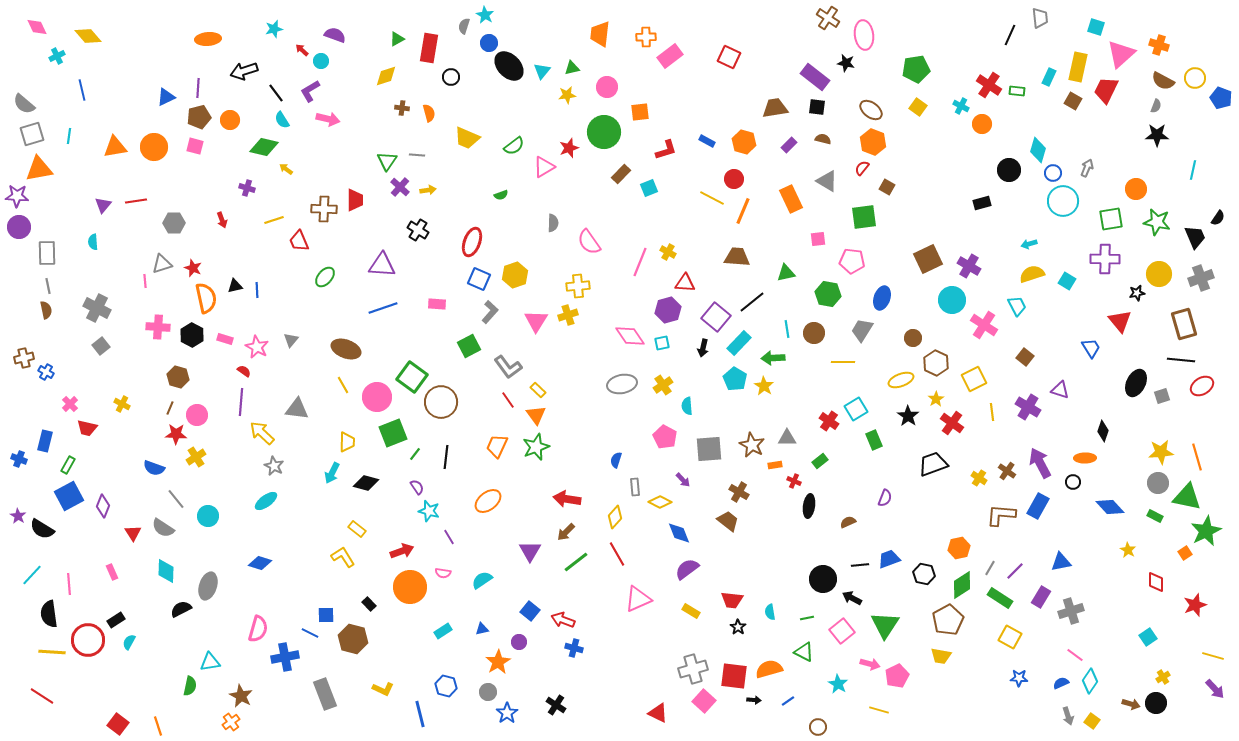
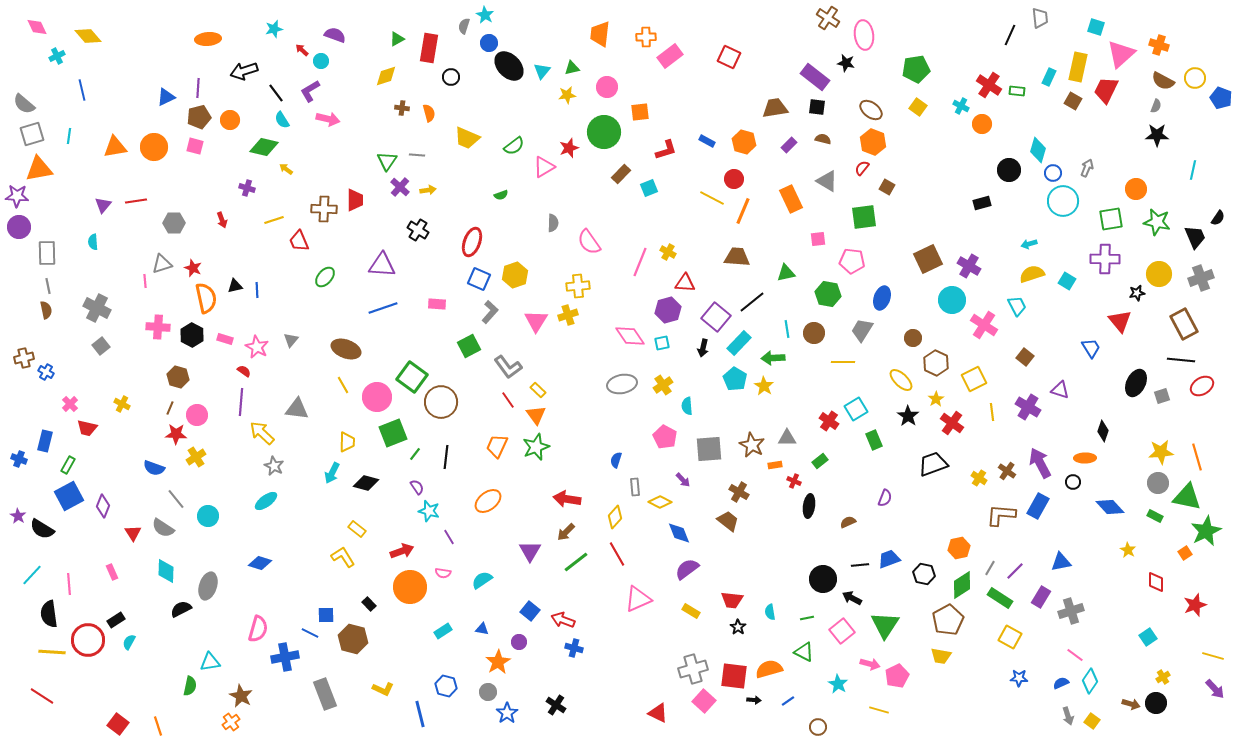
brown rectangle at (1184, 324): rotated 12 degrees counterclockwise
yellow ellipse at (901, 380): rotated 65 degrees clockwise
blue triangle at (482, 629): rotated 24 degrees clockwise
